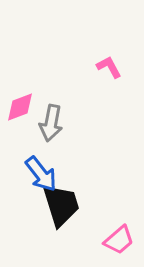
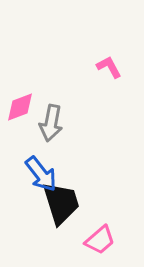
black trapezoid: moved 2 px up
pink trapezoid: moved 19 px left
